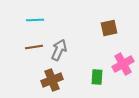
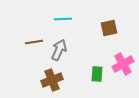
cyan line: moved 28 px right, 1 px up
brown line: moved 5 px up
green rectangle: moved 3 px up
